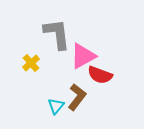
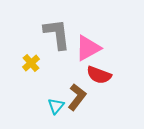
pink triangle: moved 5 px right, 8 px up
red semicircle: moved 1 px left
